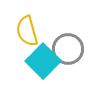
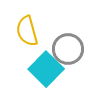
cyan square: moved 3 px right, 8 px down
